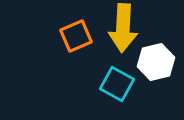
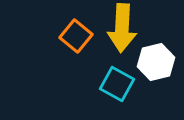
yellow arrow: moved 1 px left
orange square: rotated 28 degrees counterclockwise
